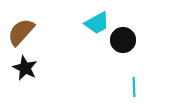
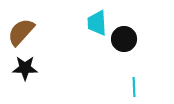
cyan trapezoid: rotated 116 degrees clockwise
black circle: moved 1 px right, 1 px up
black star: rotated 25 degrees counterclockwise
